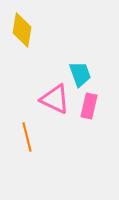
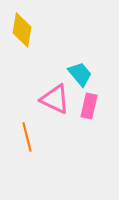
cyan trapezoid: rotated 20 degrees counterclockwise
